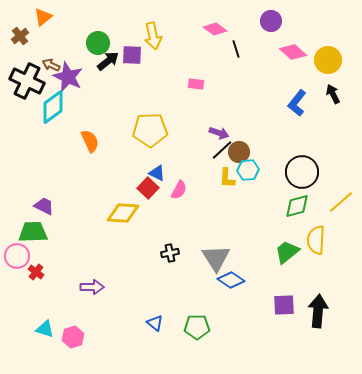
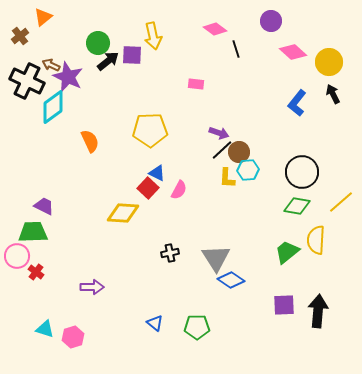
yellow circle at (328, 60): moved 1 px right, 2 px down
green diamond at (297, 206): rotated 24 degrees clockwise
